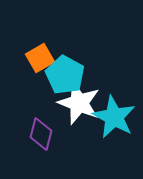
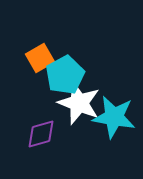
cyan pentagon: rotated 15 degrees clockwise
cyan star: rotated 18 degrees counterclockwise
purple diamond: rotated 60 degrees clockwise
